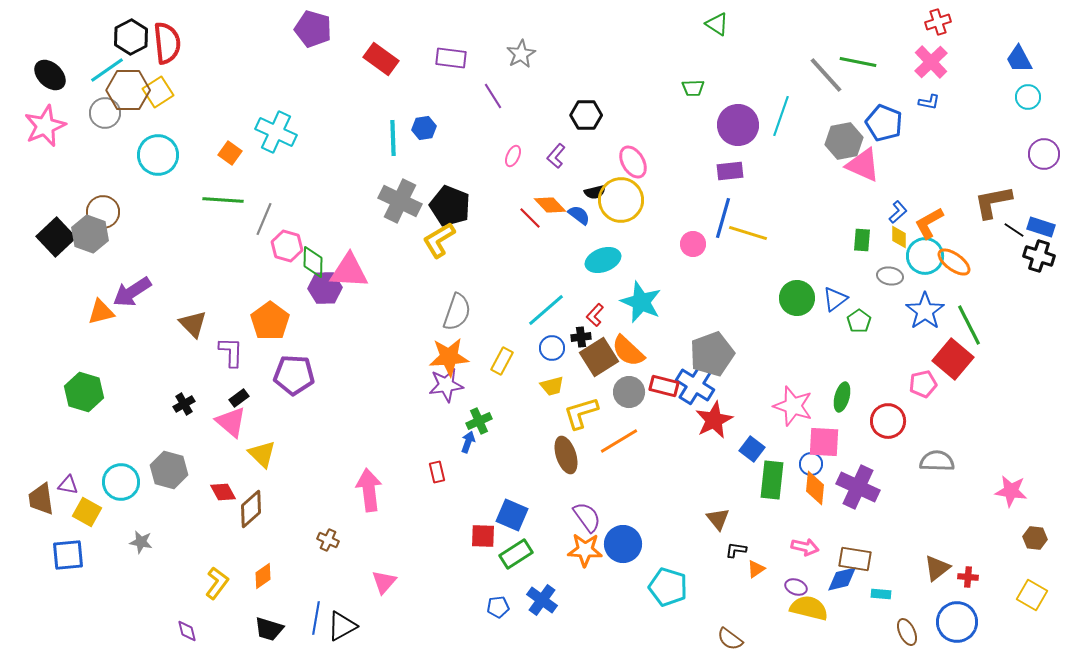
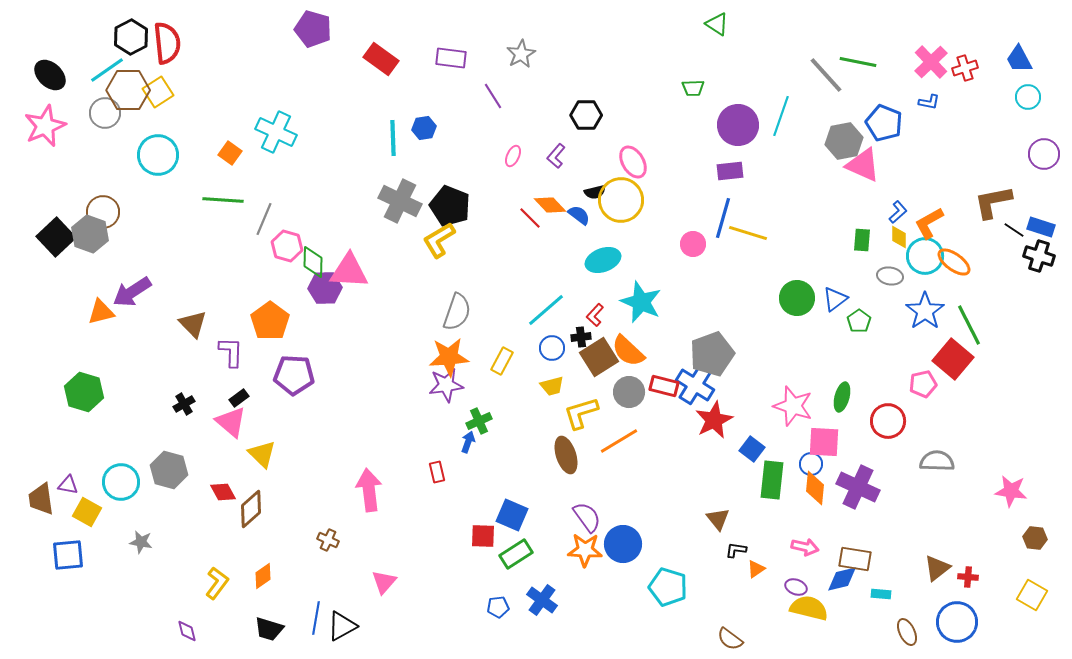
red cross at (938, 22): moved 27 px right, 46 px down
